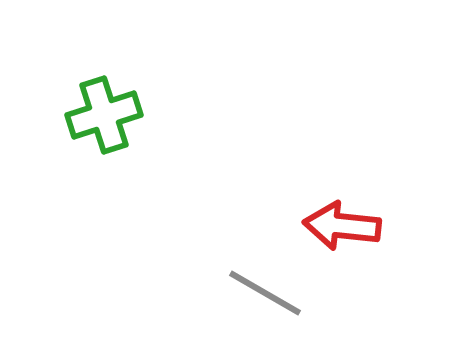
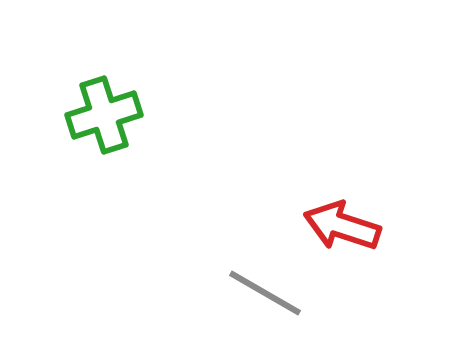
red arrow: rotated 12 degrees clockwise
